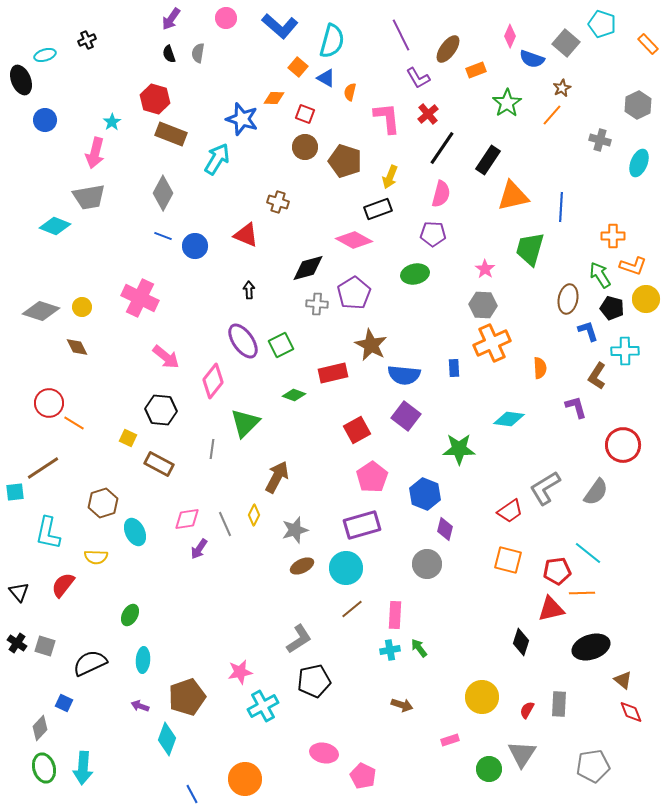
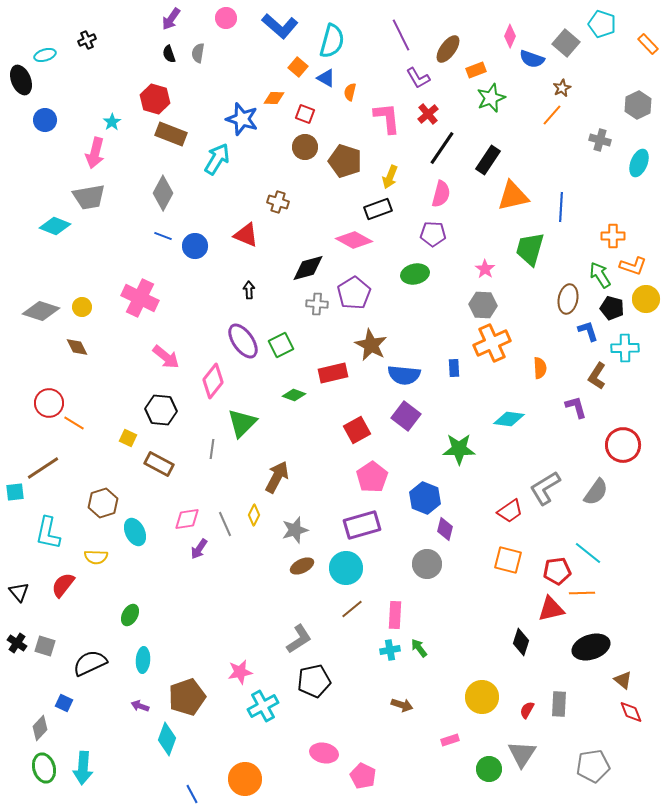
green star at (507, 103): moved 16 px left, 5 px up; rotated 12 degrees clockwise
cyan cross at (625, 351): moved 3 px up
green triangle at (245, 423): moved 3 px left
blue hexagon at (425, 494): moved 4 px down
